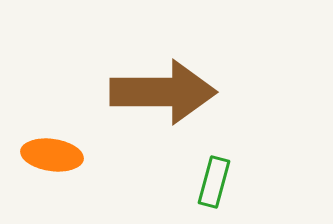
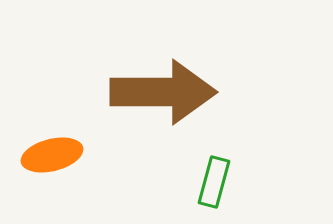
orange ellipse: rotated 22 degrees counterclockwise
